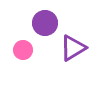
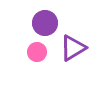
pink circle: moved 14 px right, 2 px down
